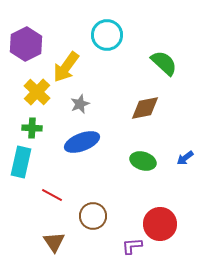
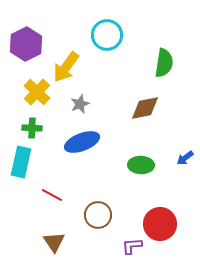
green semicircle: rotated 56 degrees clockwise
green ellipse: moved 2 px left, 4 px down; rotated 15 degrees counterclockwise
brown circle: moved 5 px right, 1 px up
